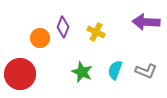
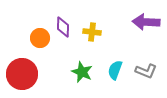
purple diamond: rotated 20 degrees counterclockwise
yellow cross: moved 4 px left; rotated 18 degrees counterclockwise
red circle: moved 2 px right
